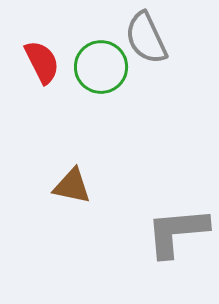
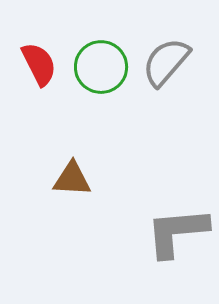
gray semicircle: moved 20 px right, 24 px down; rotated 66 degrees clockwise
red semicircle: moved 3 px left, 2 px down
brown triangle: moved 7 px up; rotated 9 degrees counterclockwise
